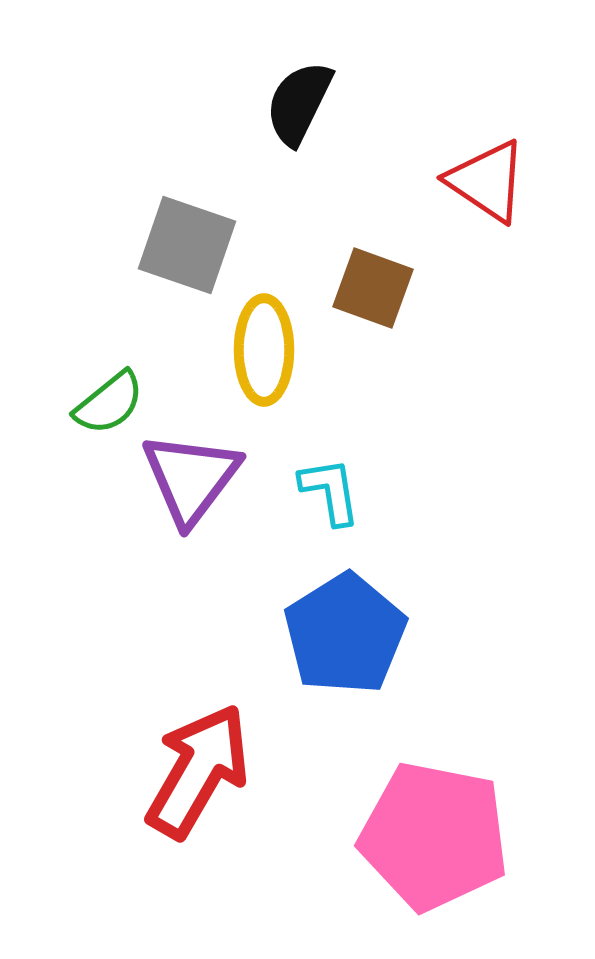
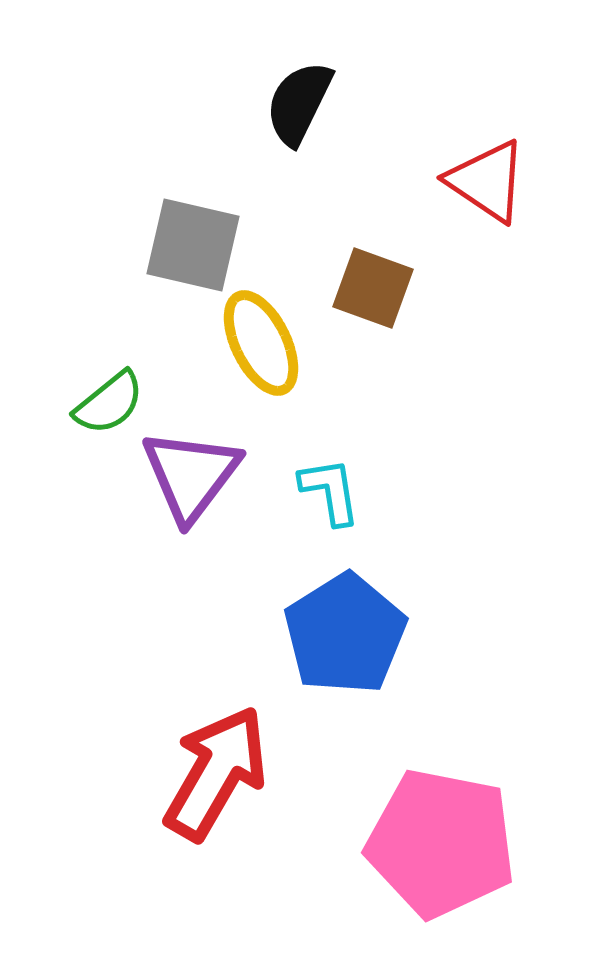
gray square: moved 6 px right; rotated 6 degrees counterclockwise
yellow ellipse: moved 3 px left, 7 px up; rotated 26 degrees counterclockwise
purple triangle: moved 3 px up
red arrow: moved 18 px right, 2 px down
pink pentagon: moved 7 px right, 7 px down
